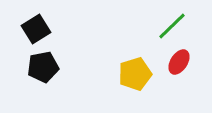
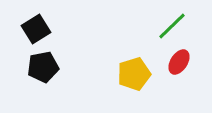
yellow pentagon: moved 1 px left
